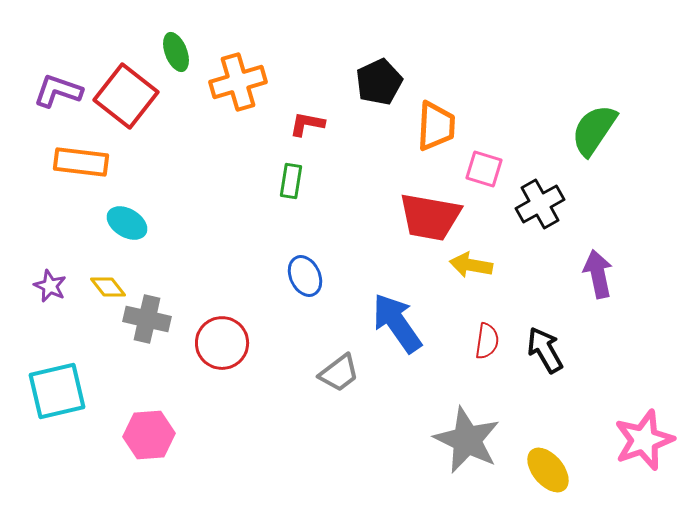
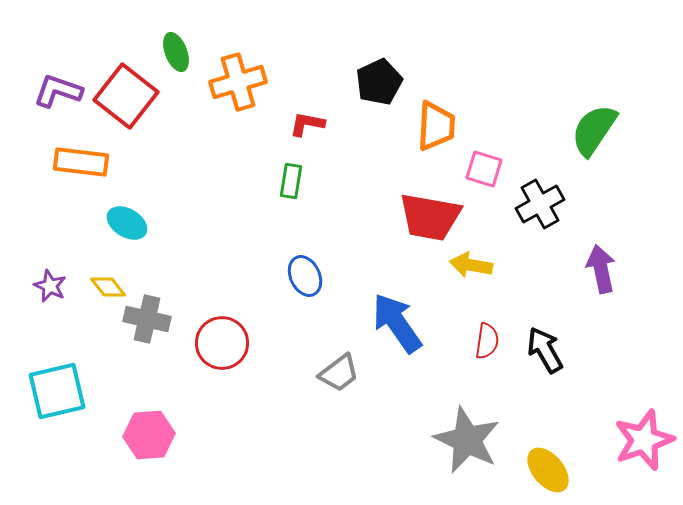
purple arrow: moved 3 px right, 5 px up
